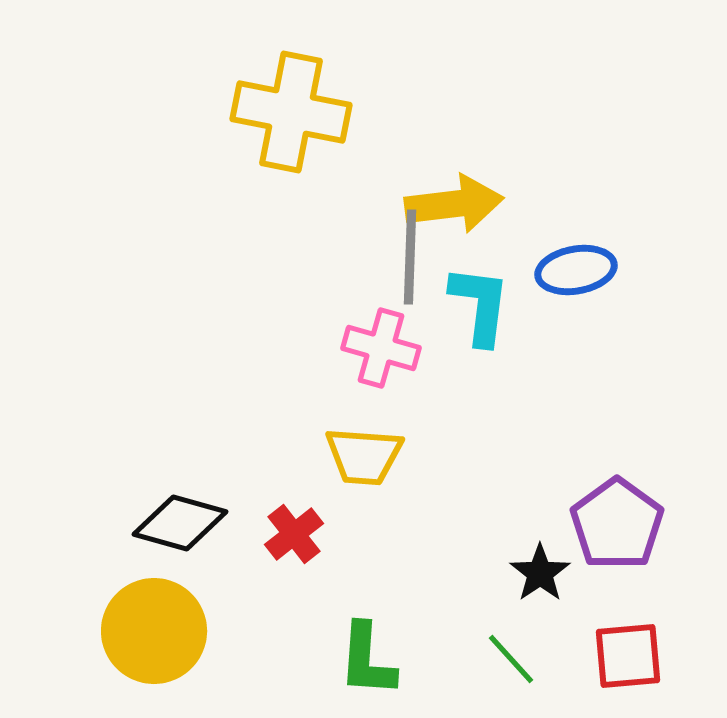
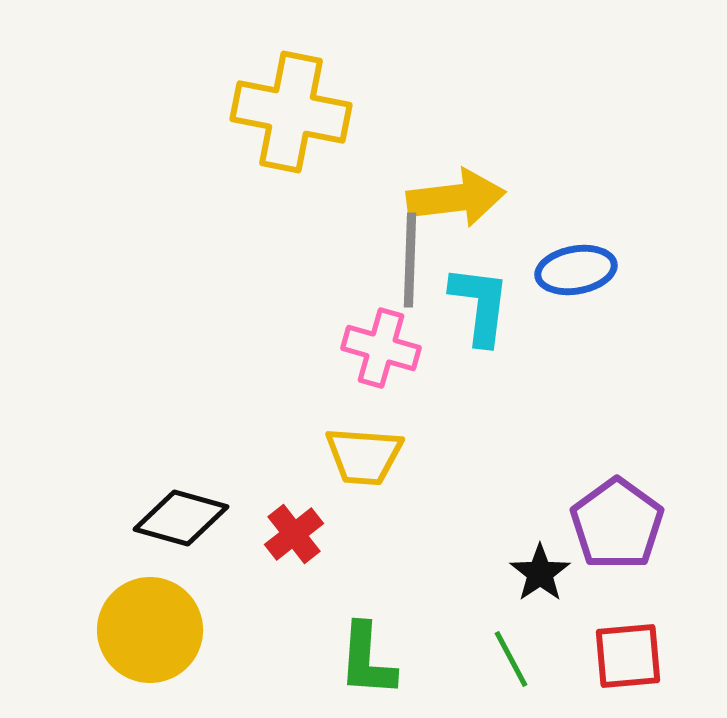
yellow arrow: moved 2 px right, 6 px up
gray line: moved 3 px down
black diamond: moved 1 px right, 5 px up
yellow circle: moved 4 px left, 1 px up
green line: rotated 14 degrees clockwise
